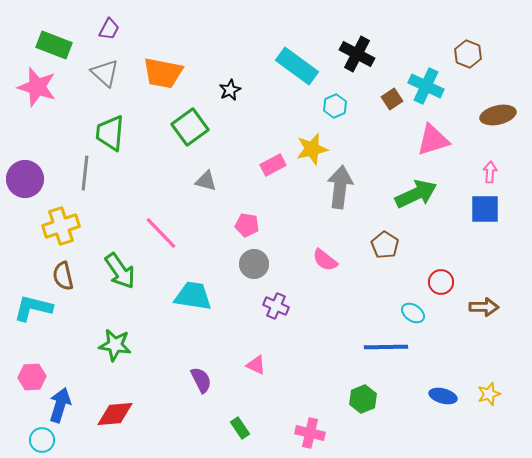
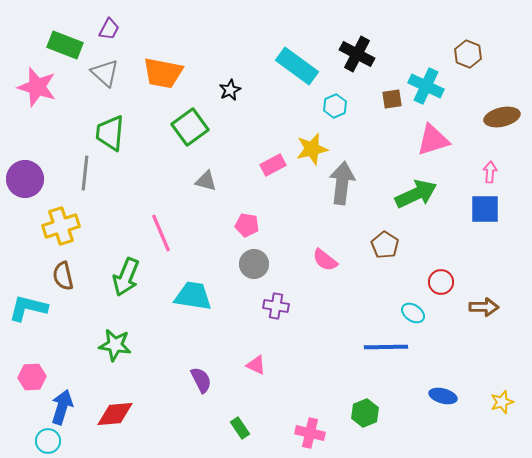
green rectangle at (54, 45): moved 11 px right
brown square at (392, 99): rotated 25 degrees clockwise
brown ellipse at (498, 115): moved 4 px right, 2 px down
gray arrow at (340, 187): moved 2 px right, 4 px up
pink line at (161, 233): rotated 21 degrees clockwise
green arrow at (120, 271): moved 6 px right, 6 px down; rotated 57 degrees clockwise
purple cross at (276, 306): rotated 15 degrees counterclockwise
cyan L-shape at (33, 308): moved 5 px left
yellow star at (489, 394): moved 13 px right, 8 px down
green hexagon at (363, 399): moved 2 px right, 14 px down
blue arrow at (60, 405): moved 2 px right, 2 px down
cyan circle at (42, 440): moved 6 px right, 1 px down
